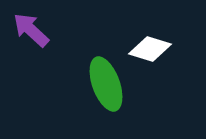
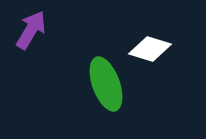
purple arrow: rotated 78 degrees clockwise
